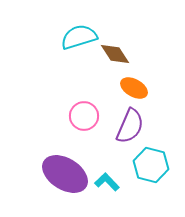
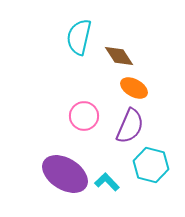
cyan semicircle: rotated 60 degrees counterclockwise
brown diamond: moved 4 px right, 2 px down
